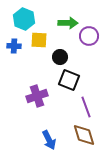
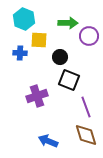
blue cross: moved 6 px right, 7 px down
brown diamond: moved 2 px right
blue arrow: moved 1 px left, 1 px down; rotated 138 degrees clockwise
